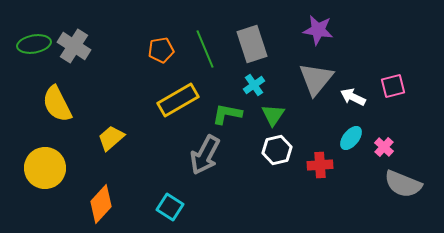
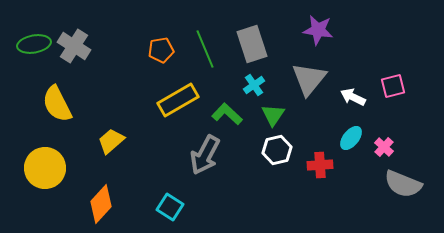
gray triangle: moved 7 px left
green L-shape: rotated 32 degrees clockwise
yellow trapezoid: moved 3 px down
